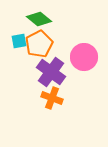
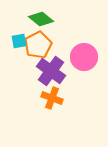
green diamond: moved 2 px right
orange pentagon: moved 1 px left, 1 px down
purple cross: moved 1 px up
